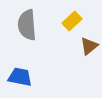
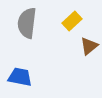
gray semicircle: moved 2 px up; rotated 12 degrees clockwise
